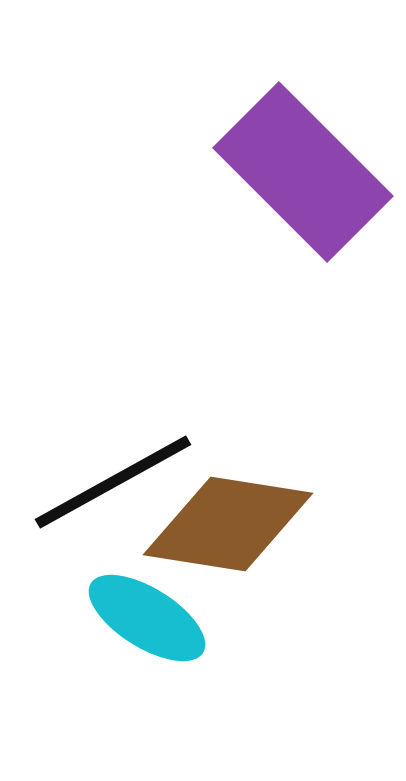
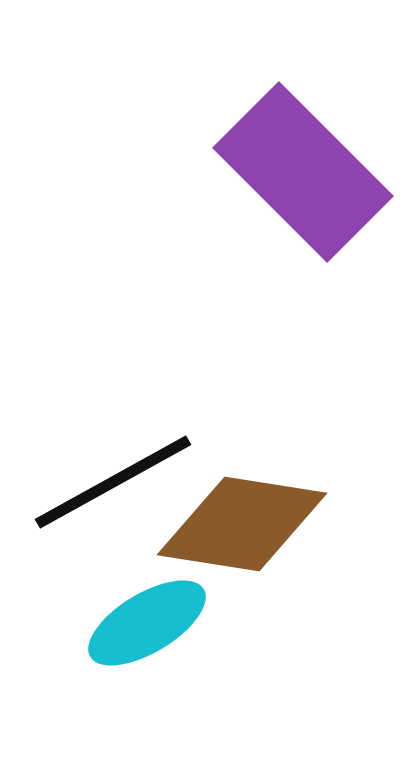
brown diamond: moved 14 px right
cyan ellipse: moved 5 px down; rotated 63 degrees counterclockwise
